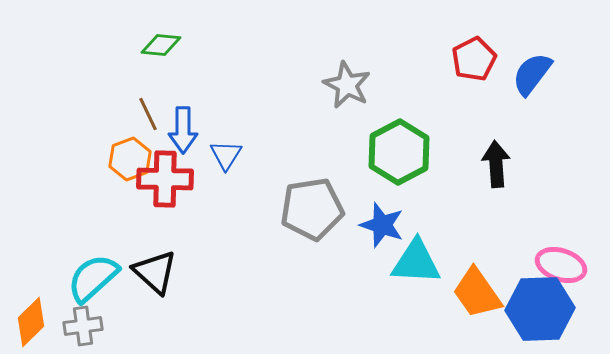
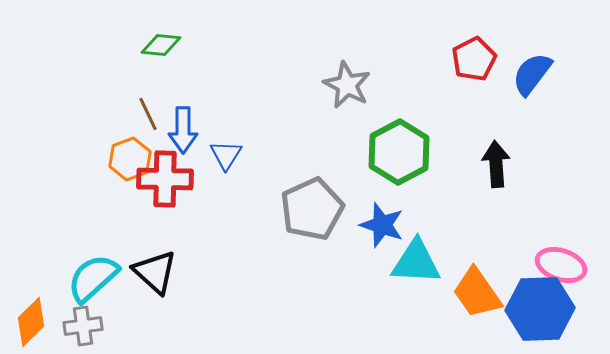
gray pentagon: rotated 16 degrees counterclockwise
